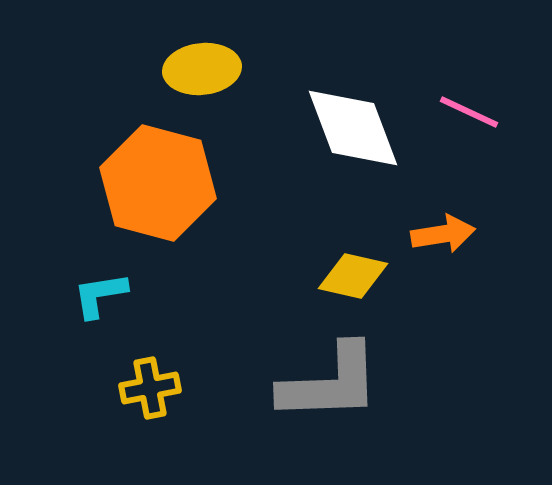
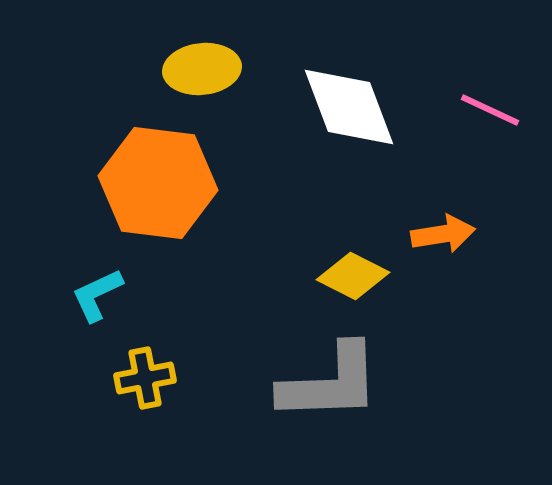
pink line: moved 21 px right, 2 px up
white diamond: moved 4 px left, 21 px up
orange hexagon: rotated 8 degrees counterclockwise
yellow diamond: rotated 14 degrees clockwise
cyan L-shape: moved 3 px left; rotated 16 degrees counterclockwise
yellow cross: moved 5 px left, 10 px up
